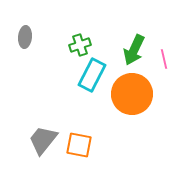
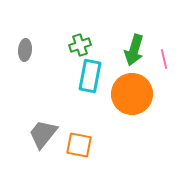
gray ellipse: moved 13 px down
green arrow: rotated 8 degrees counterclockwise
cyan rectangle: moved 2 px left, 1 px down; rotated 16 degrees counterclockwise
gray trapezoid: moved 6 px up
